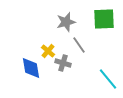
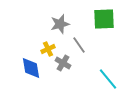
gray star: moved 6 px left, 2 px down
yellow cross: moved 2 px up; rotated 24 degrees clockwise
gray cross: rotated 14 degrees clockwise
